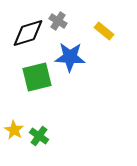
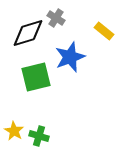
gray cross: moved 2 px left, 3 px up
blue star: rotated 24 degrees counterclockwise
green square: moved 1 px left
yellow star: moved 1 px down
green cross: rotated 18 degrees counterclockwise
